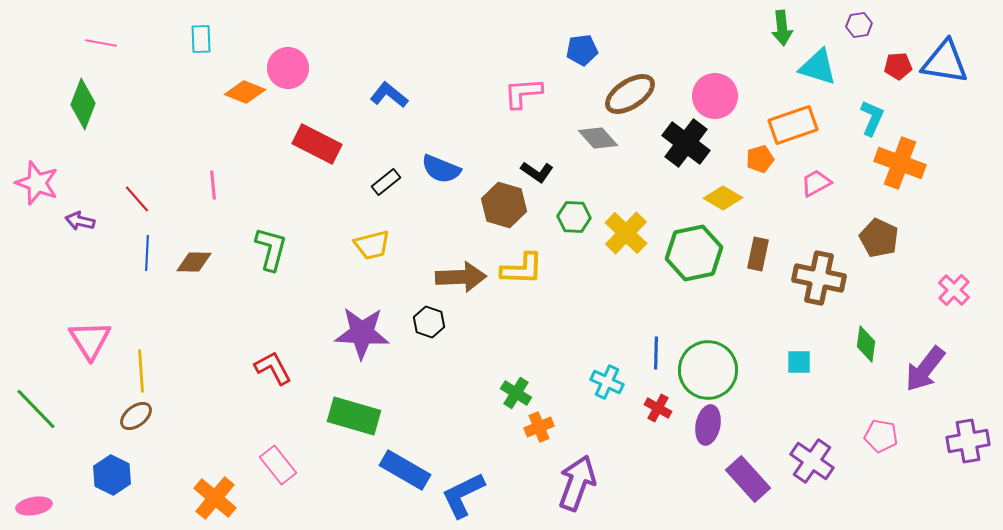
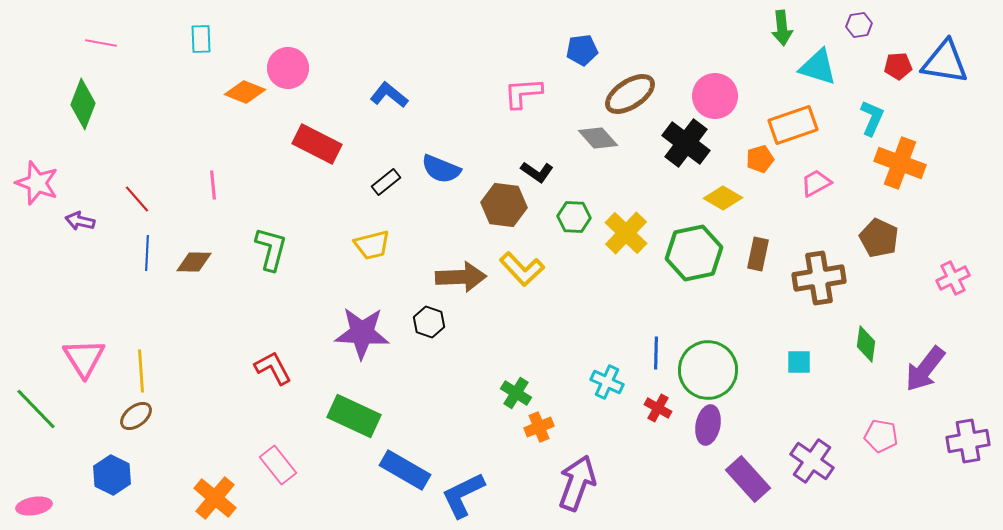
brown hexagon at (504, 205): rotated 9 degrees counterclockwise
yellow L-shape at (522, 269): rotated 45 degrees clockwise
brown cross at (819, 278): rotated 21 degrees counterclockwise
pink cross at (954, 290): moved 1 px left, 12 px up; rotated 20 degrees clockwise
pink triangle at (90, 340): moved 6 px left, 18 px down
green rectangle at (354, 416): rotated 9 degrees clockwise
